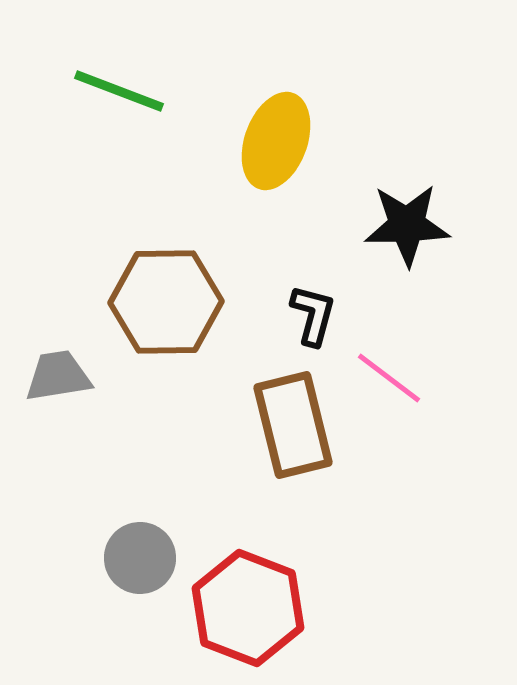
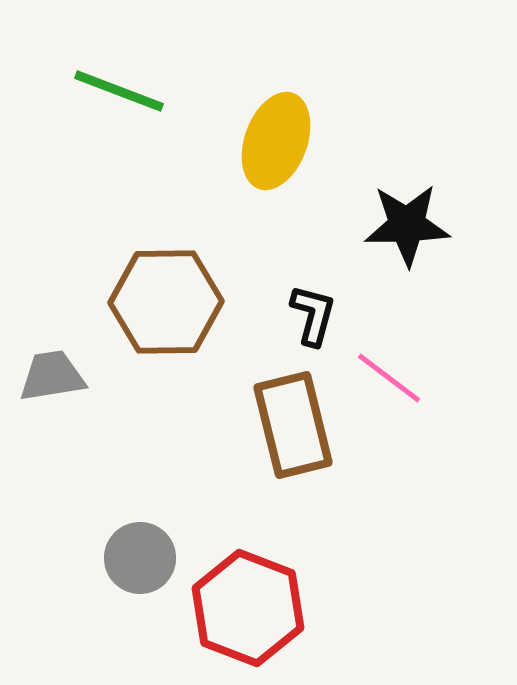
gray trapezoid: moved 6 px left
